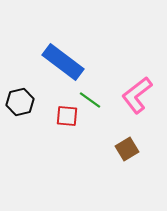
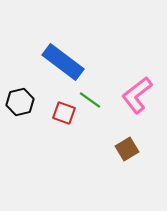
red square: moved 3 px left, 3 px up; rotated 15 degrees clockwise
